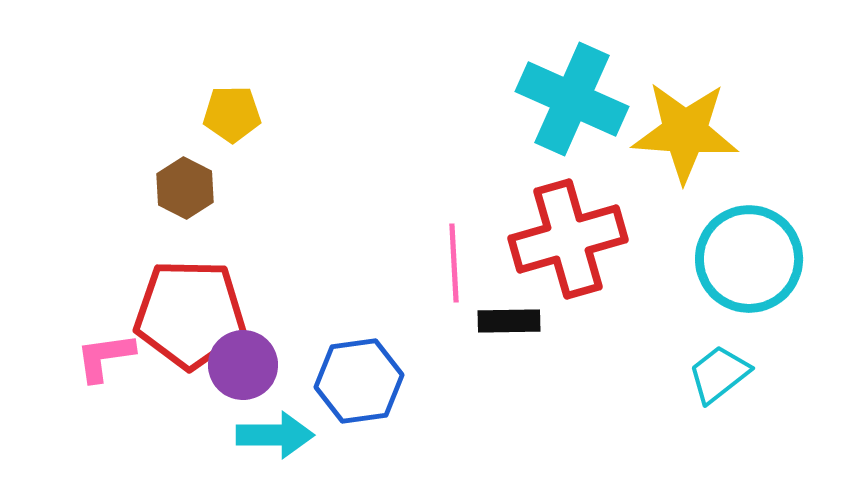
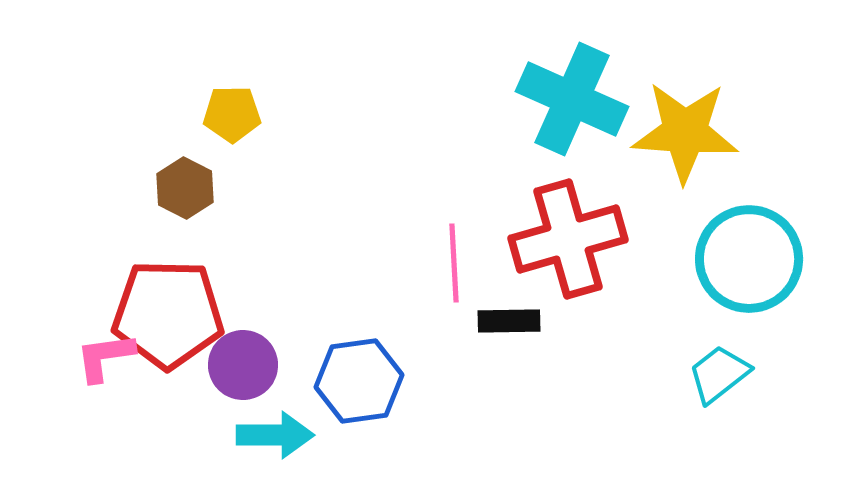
red pentagon: moved 22 px left
